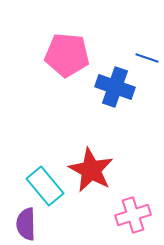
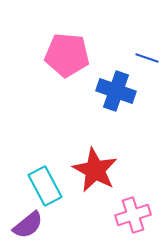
blue cross: moved 1 px right, 4 px down
red star: moved 4 px right
cyan rectangle: rotated 12 degrees clockwise
purple semicircle: moved 2 px right, 1 px down; rotated 128 degrees counterclockwise
